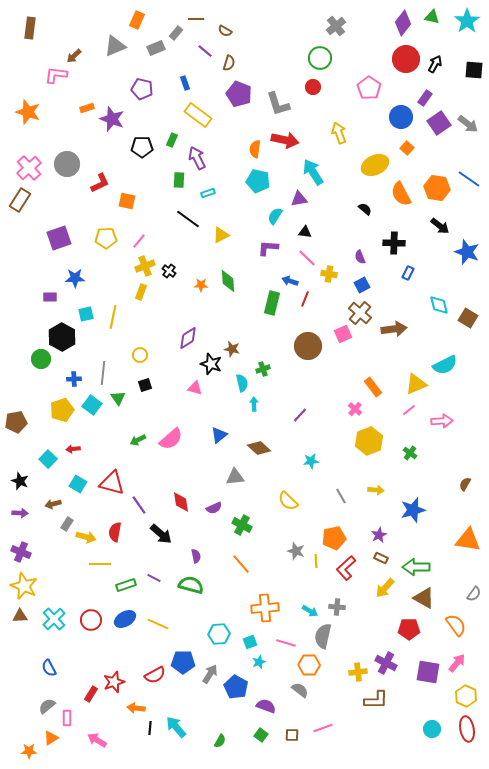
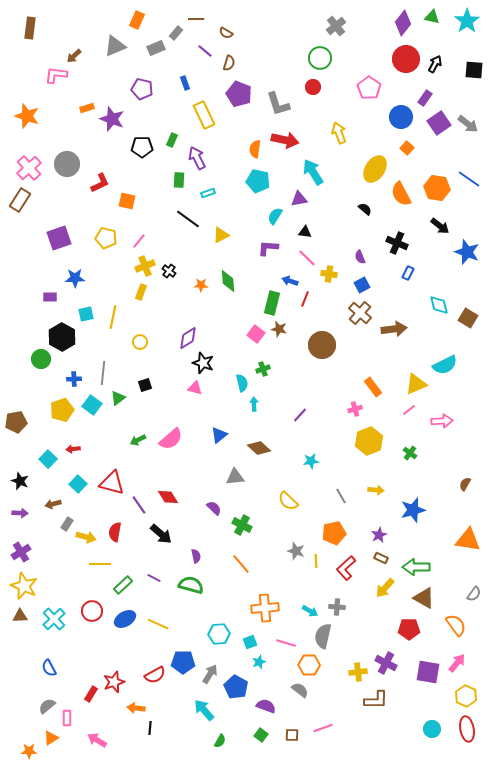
brown semicircle at (225, 31): moved 1 px right, 2 px down
orange star at (28, 112): moved 1 px left, 4 px down
yellow rectangle at (198, 115): moved 6 px right; rotated 28 degrees clockwise
yellow ellipse at (375, 165): moved 4 px down; rotated 32 degrees counterclockwise
yellow pentagon at (106, 238): rotated 15 degrees clockwise
black cross at (394, 243): moved 3 px right; rotated 20 degrees clockwise
pink square at (343, 334): moved 87 px left; rotated 30 degrees counterclockwise
brown circle at (308, 346): moved 14 px right, 1 px up
brown star at (232, 349): moved 47 px right, 20 px up
yellow circle at (140, 355): moved 13 px up
black star at (211, 364): moved 8 px left, 1 px up
green triangle at (118, 398): rotated 28 degrees clockwise
pink cross at (355, 409): rotated 32 degrees clockwise
cyan square at (78, 484): rotated 12 degrees clockwise
red diamond at (181, 502): moved 13 px left, 5 px up; rotated 25 degrees counterclockwise
purple semicircle at (214, 508): rotated 112 degrees counterclockwise
orange pentagon at (334, 538): moved 5 px up
purple cross at (21, 552): rotated 36 degrees clockwise
green rectangle at (126, 585): moved 3 px left; rotated 24 degrees counterclockwise
red circle at (91, 620): moved 1 px right, 9 px up
cyan arrow at (176, 727): moved 28 px right, 17 px up
